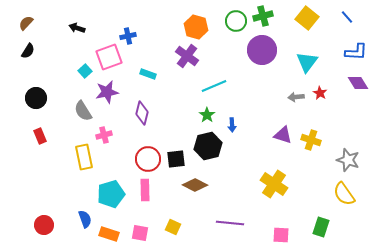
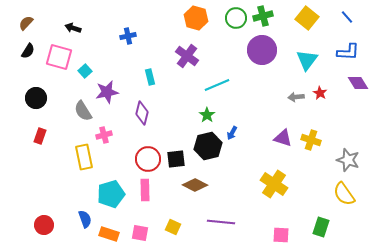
green circle at (236, 21): moved 3 px up
orange hexagon at (196, 27): moved 9 px up
black arrow at (77, 28): moved 4 px left
blue L-shape at (356, 52): moved 8 px left
pink square at (109, 57): moved 50 px left; rotated 36 degrees clockwise
cyan triangle at (307, 62): moved 2 px up
cyan rectangle at (148, 74): moved 2 px right, 3 px down; rotated 56 degrees clockwise
cyan line at (214, 86): moved 3 px right, 1 px up
blue arrow at (232, 125): moved 8 px down; rotated 32 degrees clockwise
purple triangle at (283, 135): moved 3 px down
red rectangle at (40, 136): rotated 42 degrees clockwise
purple line at (230, 223): moved 9 px left, 1 px up
